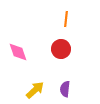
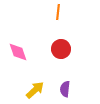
orange line: moved 8 px left, 7 px up
